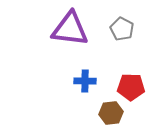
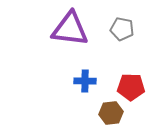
gray pentagon: rotated 15 degrees counterclockwise
